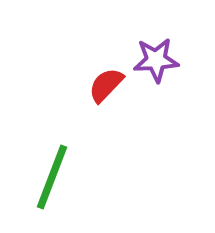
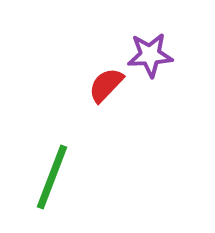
purple star: moved 6 px left, 5 px up
